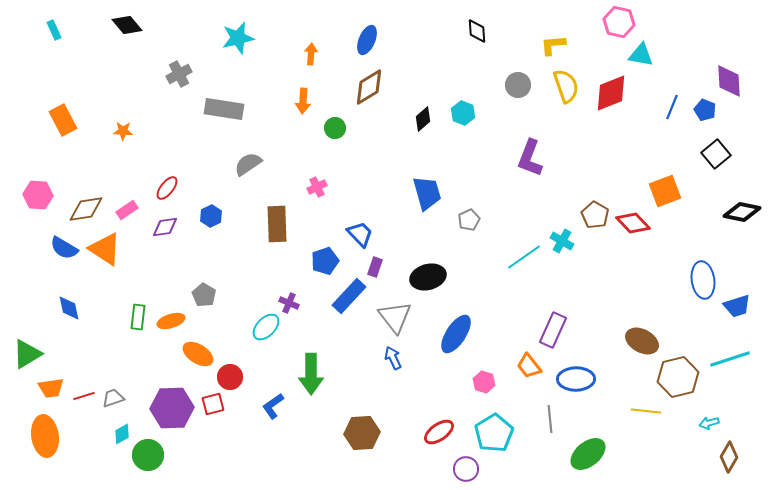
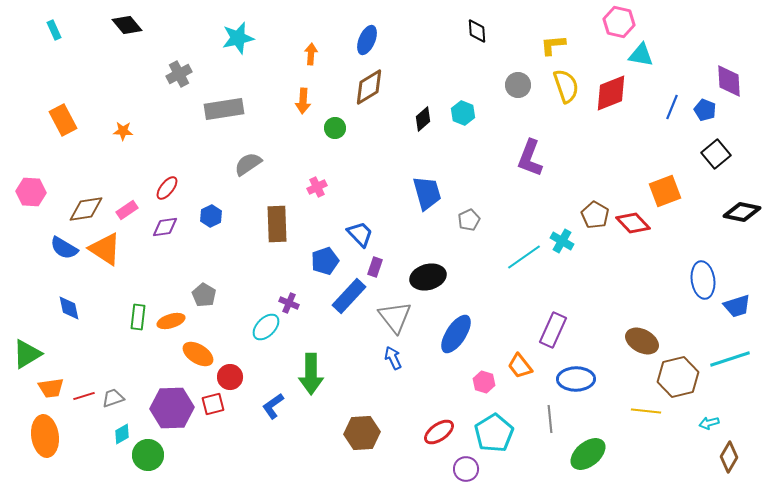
gray rectangle at (224, 109): rotated 18 degrees counterclockwise
pink hexagon at (38, 195): moved 7 px left, 3 px up
orange trapezoid at (529, 366): moved 9 px left
